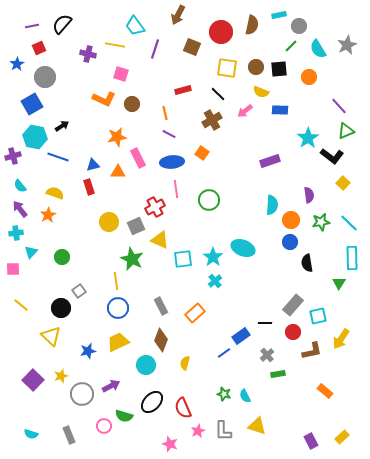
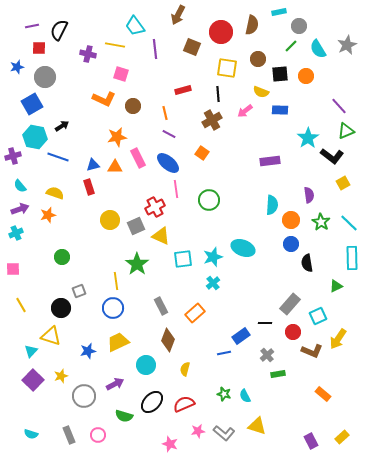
cyan rectangle at (279, 15): moved 3 px up
black semicircle at (62, 24): moved 3 px left, 6 px down; rotated 15 degrees counterclockwise
red square at (39, 48): rotated 24 degrees clockwise
purple line at (155, 49): rotated 24 degrees counterclockwise
blue star at (17, 64): moved 3 px down; rotated 16 degrees clockwise
brown circle at (256, 67): moved 2 px right, 8 px up
black square at (279, 69): moved 1 px right, 5 px down
orange circle at (309, 77): moved 3 px left, 1 px up
black line at (218, 94): rotated 42 degrees clockwise
brown circle at (132, 104): moved 1 px right, 2 px down
purple rectangle at (270, 161): rotated 12 degrees clockwise
blue ellipse at (172, 162): moved 4 px left, 1 px down; rotated 45 degrees clockwise
orange triangle at (118, 172): moved 3 px left, 5 px up
yellow square at (343, 183): rotated 16 degrees clockwise
purple arrow at (20, 209): rotated 108 degrees clockwise
orange star at (48, 215): rotated 14 degrees clockwise
yellow circle at (109, 222): moved 1 px right, 2 px up
green star at (321, 222): rotated 30 degrees counterclockwise
cyan cross at (16, 233): rotated 16 degrees counterclockwise
yellow triangle at (160, 240): moved 1 px right, 4 px up
blue circle at (290, 242): moved 1 px right, 2 px down
cyan triangle at (31, 252): moved 99 px down
cyan star at (213, 257): rotated 18 degrees clockwise
green star at (132, 259): moved 5 px right, 5 px down; rotated 10 degrees clockwise
cyan cross at (215, 281): moved 2 px left, 2 px down
green triangle at (339, 283): moved 3 px left, 3 px down; rotated 32 degrees clockwise
gray square at (79, 291): rotated 16 degrees clockwise
yellow line at (21, 305): rotated 21 degrees clockwise
gray rectangle at (293, 305): moved 3 px left, 1 px up
blue circle at (118, 308): moved 5 px left
cyan square at (318, 316): rotated 12 degrees counterclockwise
yellow triangle at (51, 336): rotated 25 degrees counterclockwise
yellow arrow at (341, 339): moved 3 px left
brown diamond at (161, 340): moved 7 px right
brown L-shape at (312, 351): rotated 35 degrees clockwise
blue line at (224, 353): rotated 24 degrees clockwise
yellow semicircle at (185, 363): moved 6 px down
purple arrow at (111, 386): moved 4 px right, 2 px up
orange rectangle at (325, 391): moved 2 px left, 3 px down
gray circle at (82, 394): moved 2 px right, 2 px down
red semicircle at (183, 408): moved 1 px right, 4 px up; rotated 90 degrees clockwise
pink circle at (104, 426): moved 6 px left, 9 px down
pink star at (198, 431): rotated 16 degrees clockwise
gray L-shape at (223, 431): moved 1 px right, 2 px down; rotated 50 degrees counterclockwise
